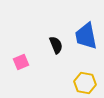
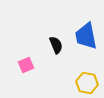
pink square: moved 5 px right, 3 px down
yellow hexagon: moved 2 px right
